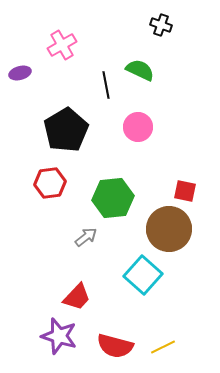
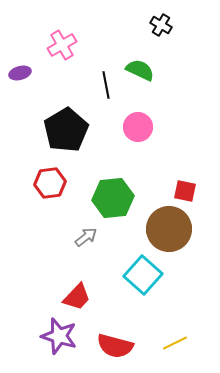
black cross: rotated 10 degrees clockwise
yellow line: moved 12 px right, 4 px up
